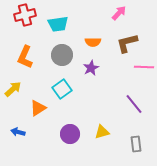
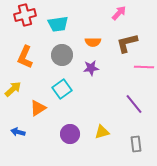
purple star: rotated 21 degrees clockwise
